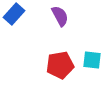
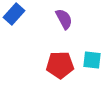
purple semicircle: moved 4 px right, 3 px down
red pentagon: rotated 8 degrees clockwise
